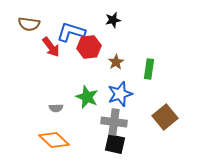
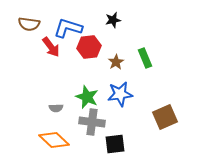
blue L-shape: moved 3 px left, 4 px up
green rectangle: moved 4 px left, 11 px up; rotated 30 degrees counterclockwise
blue star: rotated 10 degrees clockwise
brown square: rotated 15 degrees clockwise
gray cross: moved 22 px left
black square: rotated 20 degrees counterclockwise
